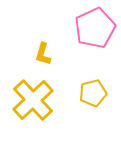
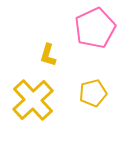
yellow L-shape: moved 5 px right, 1 px down
